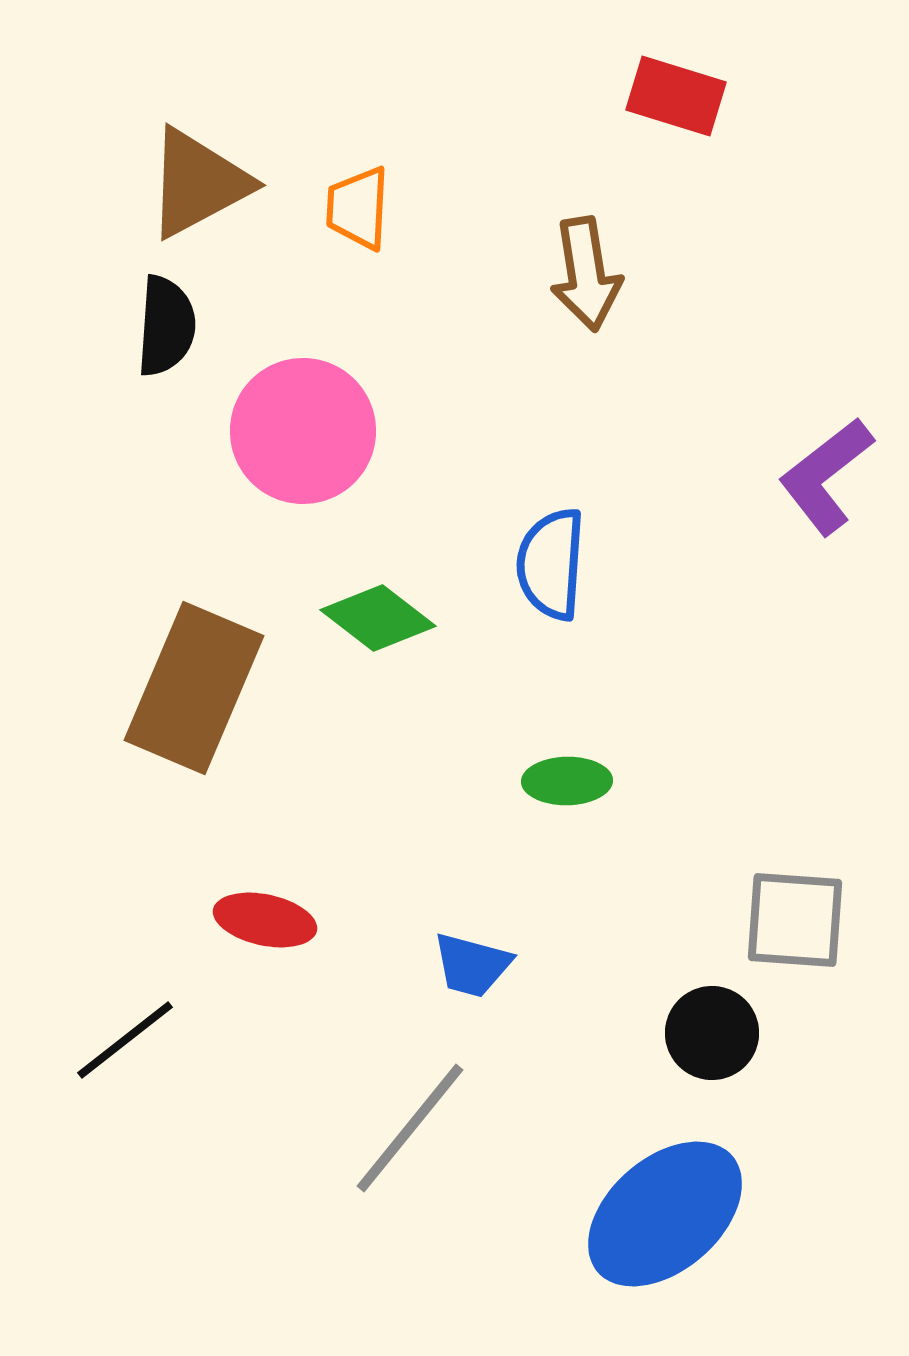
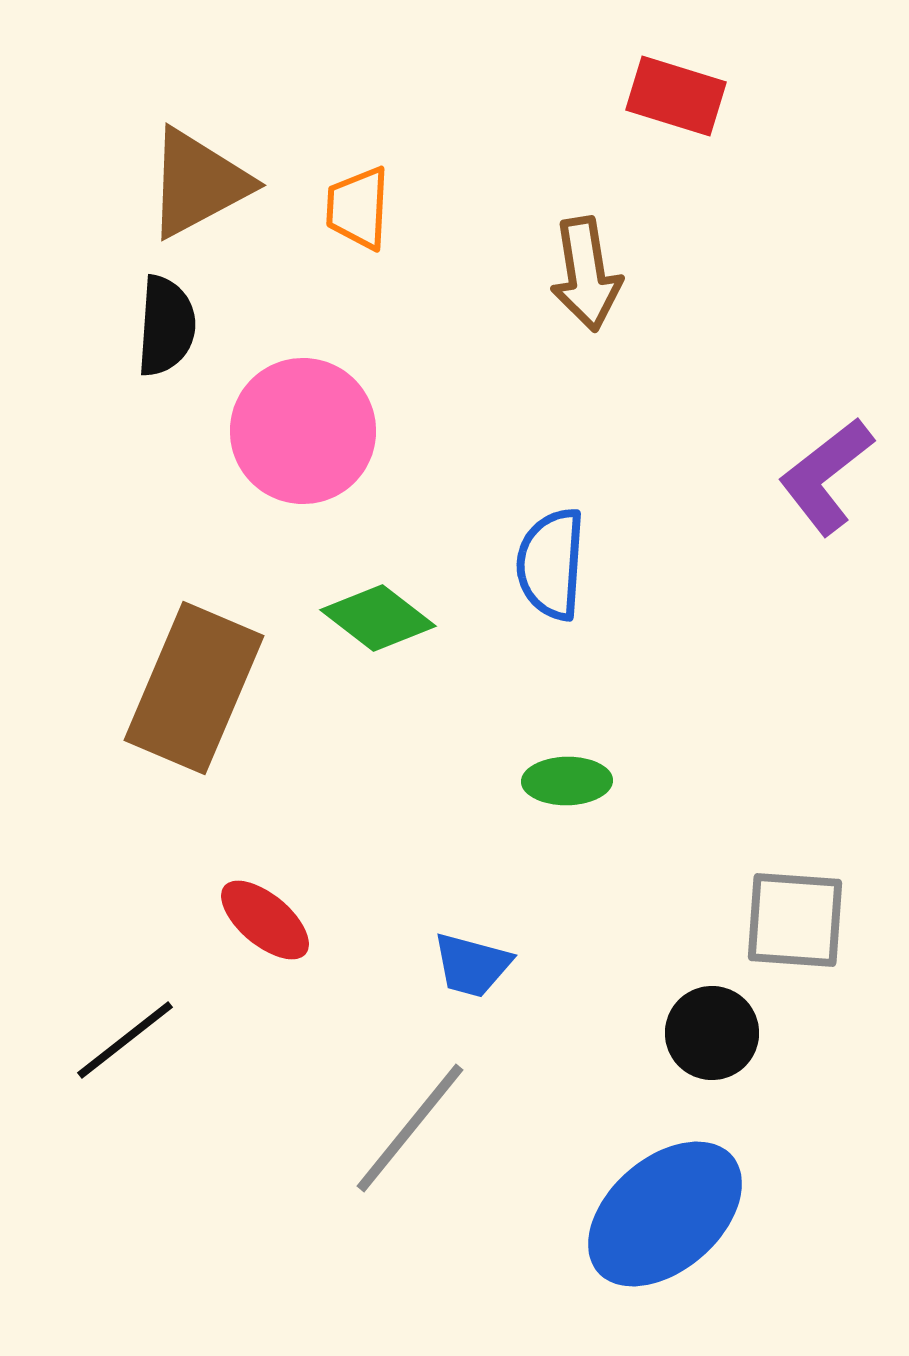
red ellipse: rotated 28 degrees clockwise
